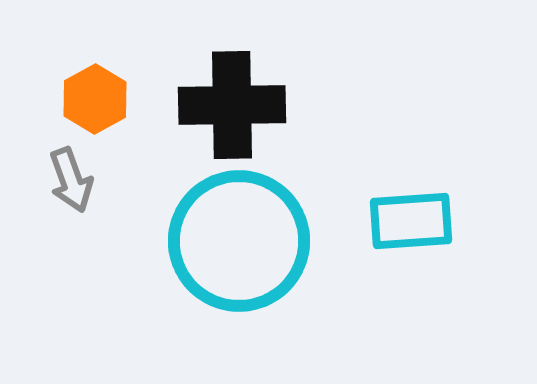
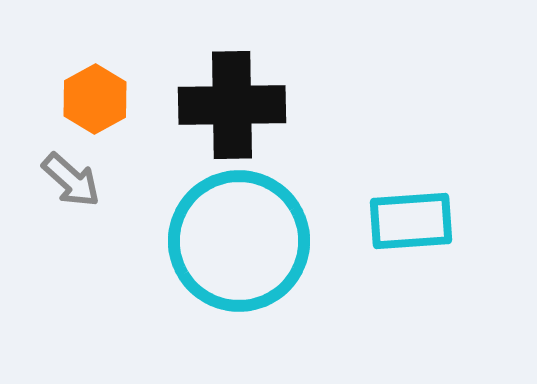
gray arrow: rotated 28 degrees counterclockwise
